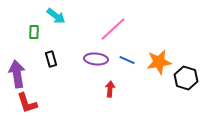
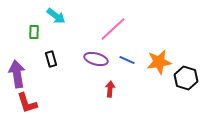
purple ellipse: rotated 10 degrees clockwise
